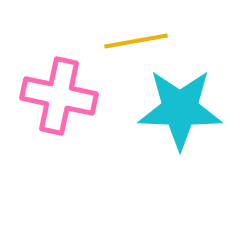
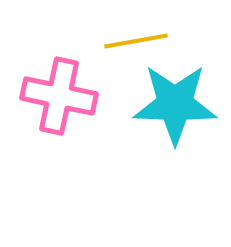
cyan star: moved 5 px left, 5 px up
